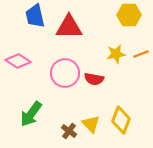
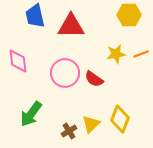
red triangle: moved 2 px right, 1 px up
pink diamond: rotated 50 degrees clockwise
red semicircle: rotated 24 degrees clockwise
yellow diamond: moved 1 px left, 1 px up
yellow triangle: rotated 30 degrees clockwise
brown cross: rotated 21 degrees clockwise
